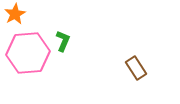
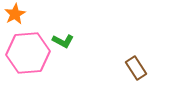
green L-shape: rotated 95 degrees clockwise
